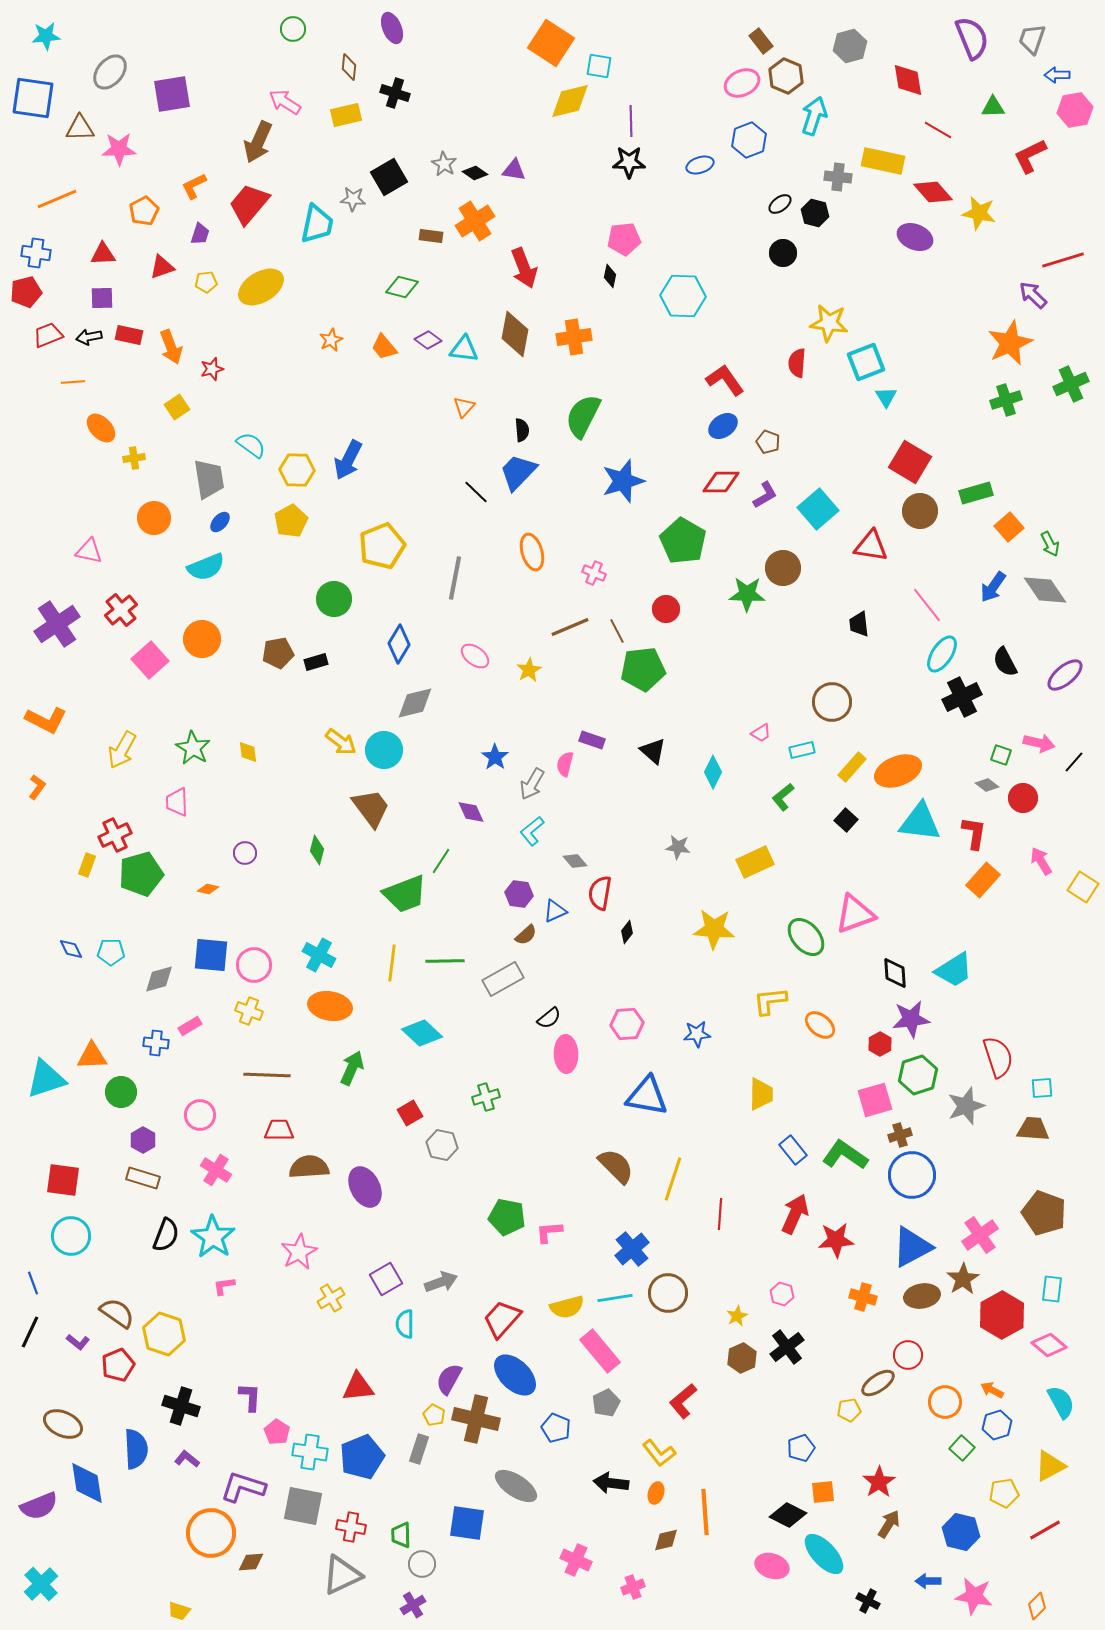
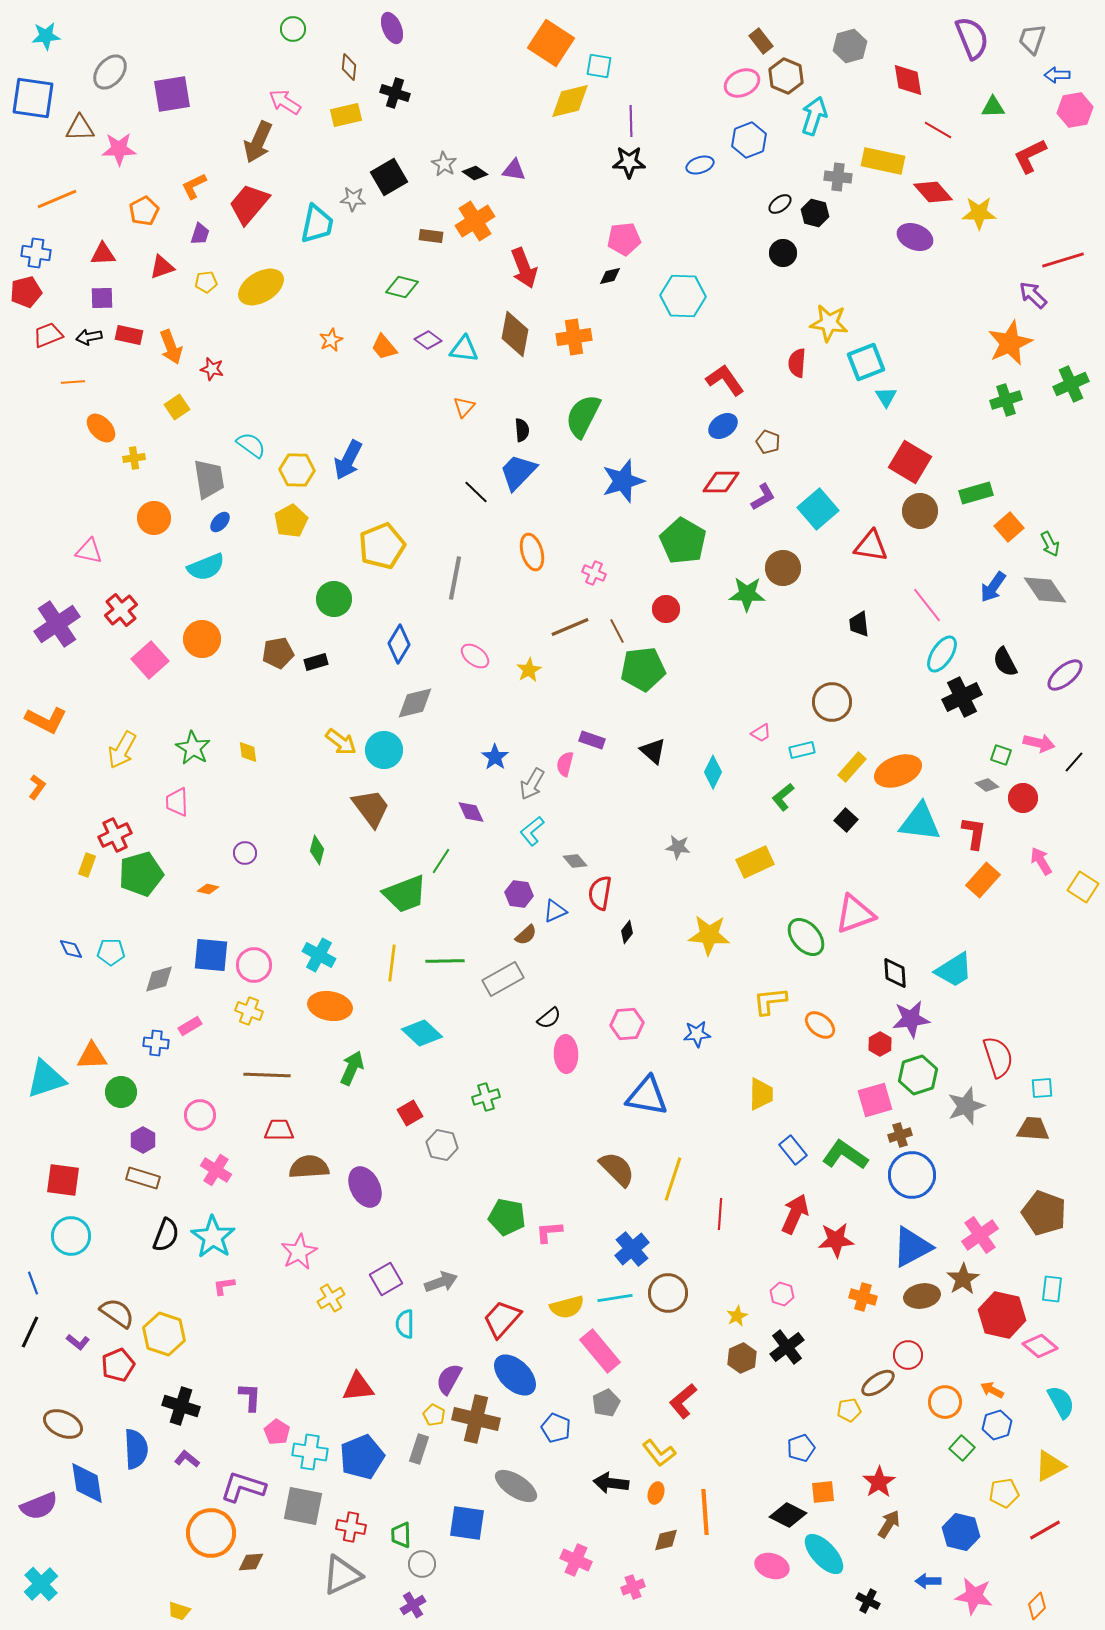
yellow star at (979, 213): rotated 12 degrees counterclockwise
black diamond at (610, 276): rotated 65 degrees clockwise
red star at (212, 369): rotated 30 degrees clockwise
purple L-shape at (765, 495): moved 2 px left, 2 px down
yellow star at (714, 929): moved 5 px left, 6 px down
brown semicircle at (616, 1166): moved 1 px right, 3 px down
red hexagon at (1002, 1315): rotated 18 degrees counterclockwise
pink diamond at (1049, 1345): moved 9 px left, 1 px down
